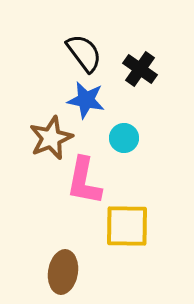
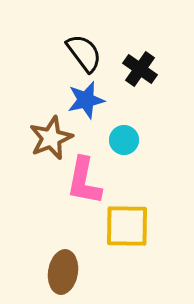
blue star: rotated 24 degrees counterclockwise
cyan circle: moved 2 px down
